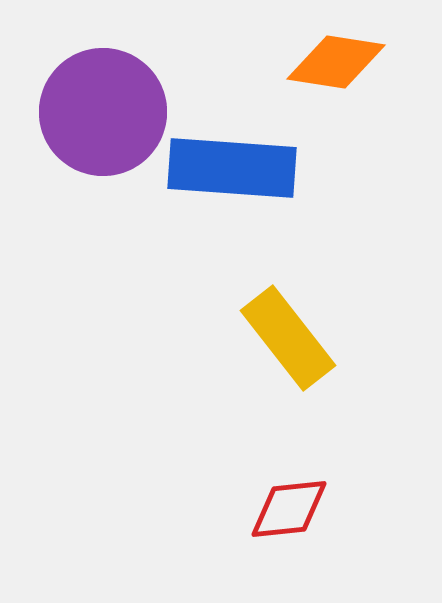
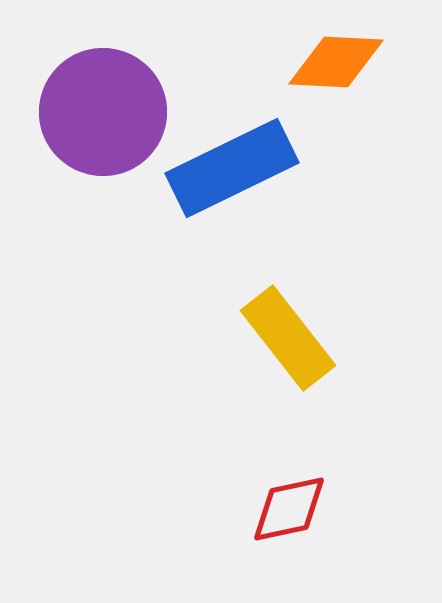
orange diamond: rotated 6 degrees counterclockwise
blue rectangle: rotated 30 degrees counterclockwise
red diamond: rotated 6 degrees counterclockwise
